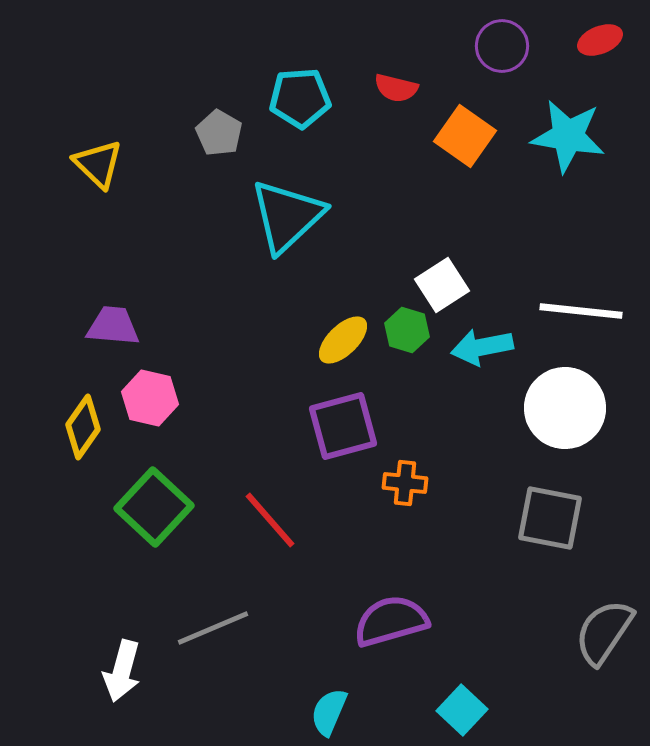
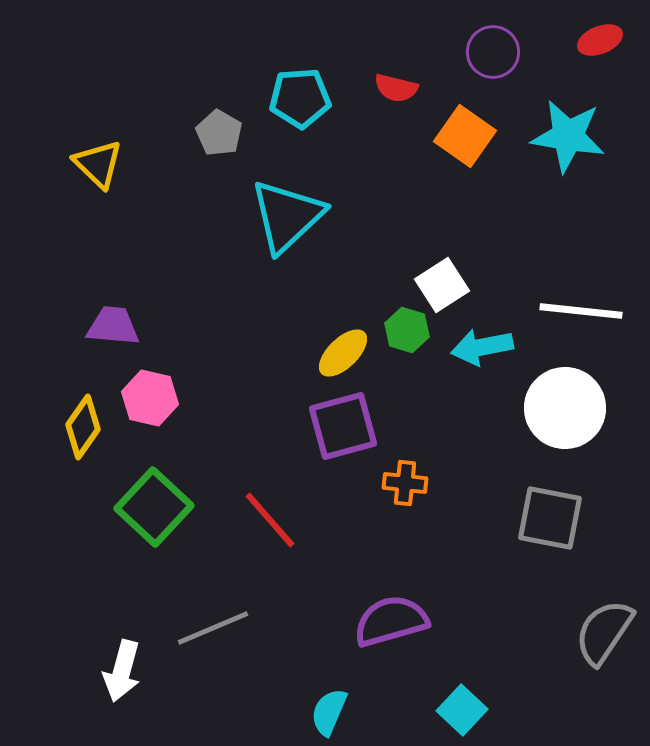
purple circle: moved 9 px left, 6 px down
yellow ellipse: moved 13 px down
